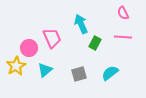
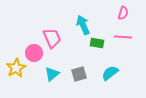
pink semicircle: rotated 136 degrees counterclockwise
cyan arrow: moved 2 px right, 1 px down
green rectangle: moved 2 px right; rotated 72 degrees clockwise
pink circle: moved 5 px right, 5 px down
yellow star: moved 2 px down
cyan triangle: moved 7 px right, 4 px down
